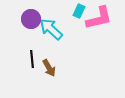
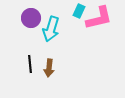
purple circle: moved 1 px up
cyan arrow: rotated 115 degrees counterclockwise
black line: moved 2 px left, 5 px down
brown arrow: rotated 36 degrees clockwise
